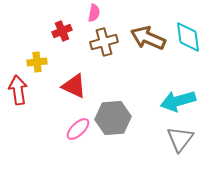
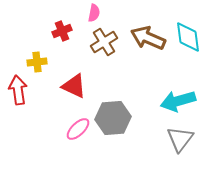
brown cross: rotated 16 degrees counterclockwise
